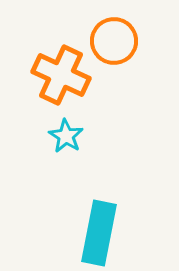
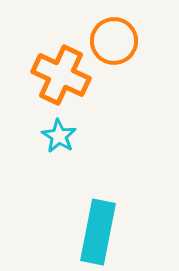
cyan star: moved 7 px left
cyan rectangle: moved 1 px left, 1 px up
